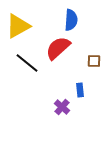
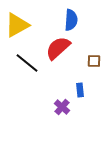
yellow triangle: moved 1 px left, 1 px up
